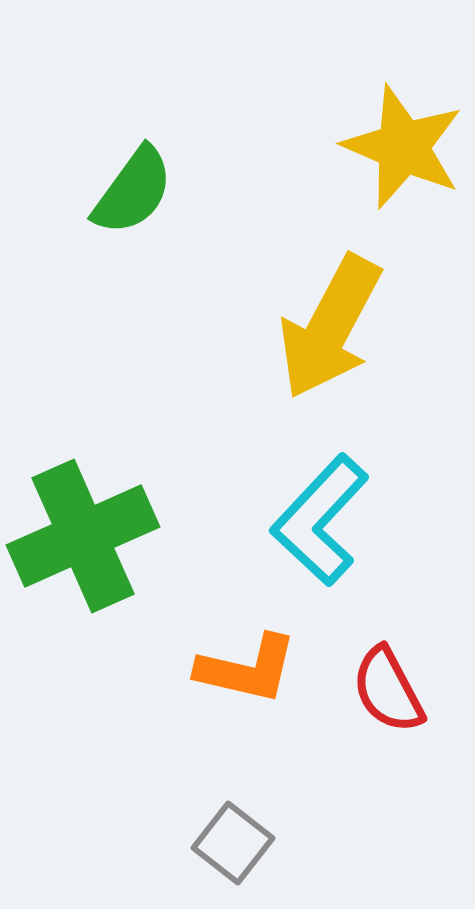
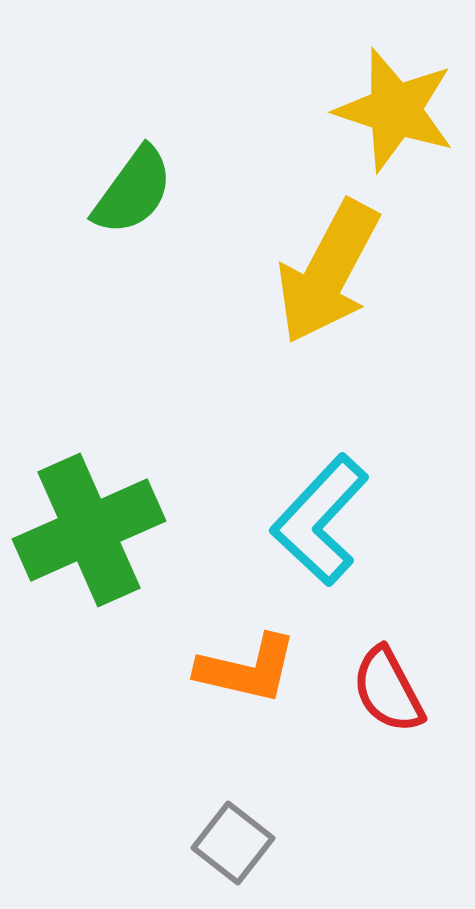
yellow star: moved 8 px left, 37 px up; rotated 5 degrees counterclockwise
yellow arrow: moved 2 px left, 55 px up
green cross: moved 6 px right, 6 px up
